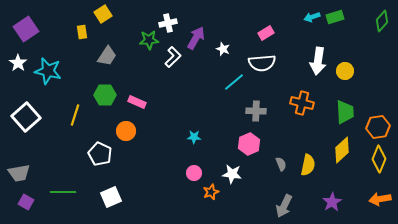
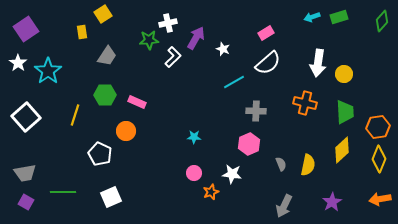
green rectangle at (335, 17): moved 4 px right
white arrow at (318, 61): moved 2 px down
white semicircle at (262, 63): moved 6 px right; rotated 36 degrees counterclockwise
cyan star at (48, 71): rotated 24 degrees clockwise
yellow circle at (345, 71): moved 1 px left, 3 px down
cyan line at (234, 82): rotated 10 degrees clockwise
orange cross at (302, 103): moved 3 px right
gray trapezoid at (19, 173): moved 6 px right
